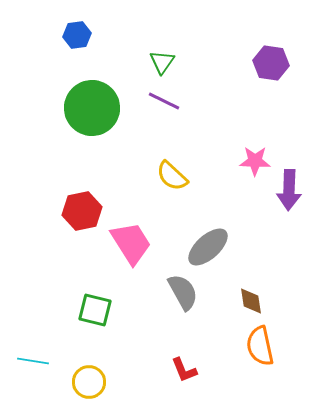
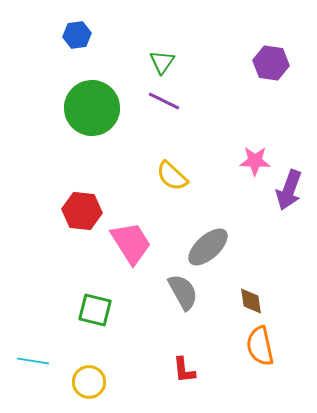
purple arrow: rotated 18 degrees clockwise
red hexagon: rotated 18 degrees clockwise
red L-shape: rotated 16 degrees clockwise
